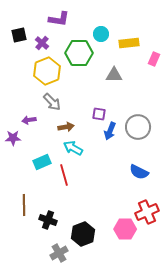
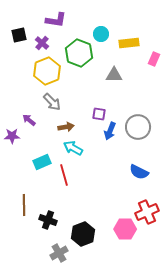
purple L-shape: moved 3 px left, 1 px down
green hexagon: rotated 20 degrees clockwise
purple arrow: rotated 48 degrees clockwise
purple star: moved 1 px left, 2 px up
